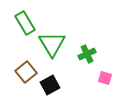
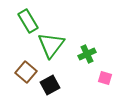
green rectangle: moved 3 px right, 2 px up
green triangle: moved 1 px left, 1 px down; rotated 8 degrees clockwise
brown square: rotated 10 degrees counterclockwise
